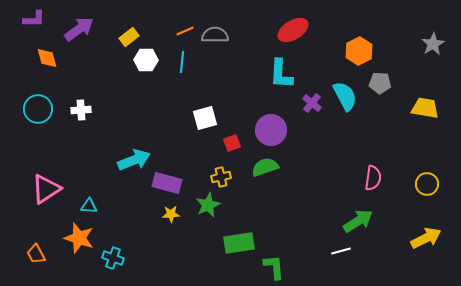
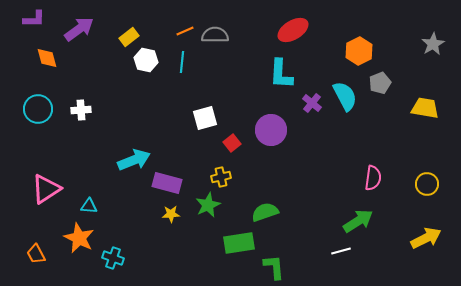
white hexagon: rotated 10 degrees clockwise
gray pentagon: rotated 25 degrees counterclockwise
red square: rotated 18 degrees counterclockwise
green semicircle: moved 45 px down
orange star: rotated 8 degrees clockwise
